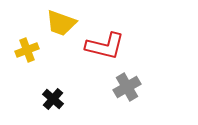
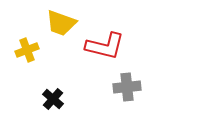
gray cross: rotated 24 degrees clockwise
